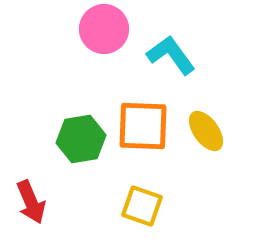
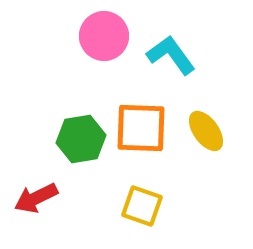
pink circle: moved 7 px down
orange square: moved 2 px left, 2 px down
red arrow: moved 5 px right, 4 px up; rotated 87 degrees clockwise
